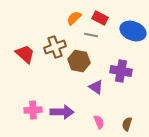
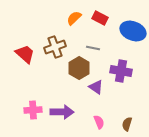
gray line: moved 2 px right, 13 px down
brown hexagon: moved 7 px down; rotated 20 degrees clockwise
